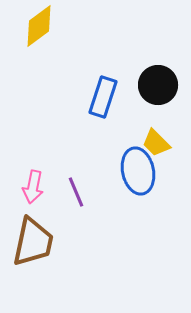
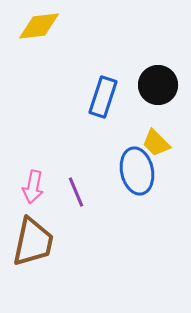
yellow diamond: rotated 30 degrees clockwise
blue ellipse: moved 1 px left
